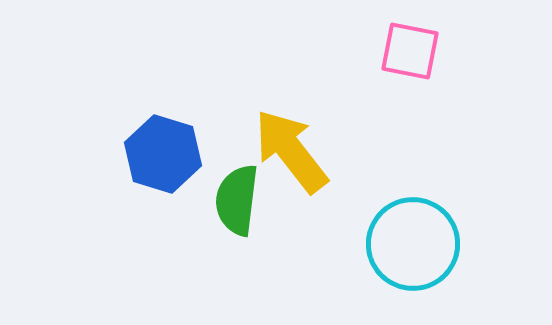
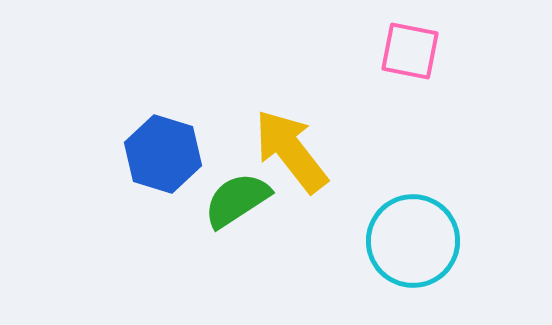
green semicircle: rotated 50 degrees clockwise
cyan circle: moved 3 px up
